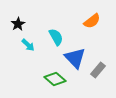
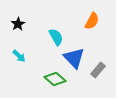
orange semicircle: rotated 24 degrees counterclockwise
cyan arrow: moved 9 px left, 11 px down
blue triangle: moved 1 px left
